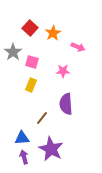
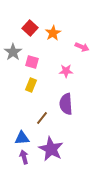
pink arrow: moved 4 px right
pink star: moved 3 px right
